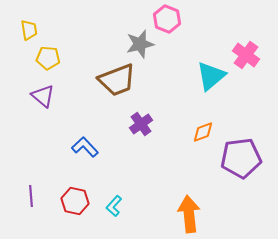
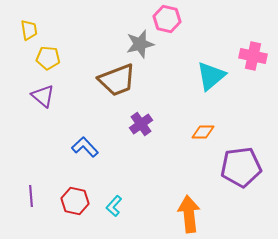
pink hexagon: rotated 8 degrees counterclockwise
pink cross: moved 7 px right, 1 px down; rotated 24 degrees counterclockwise
orange diamond: rotated 20 degrees clockwise
purple pentagon: moved 9 px down
